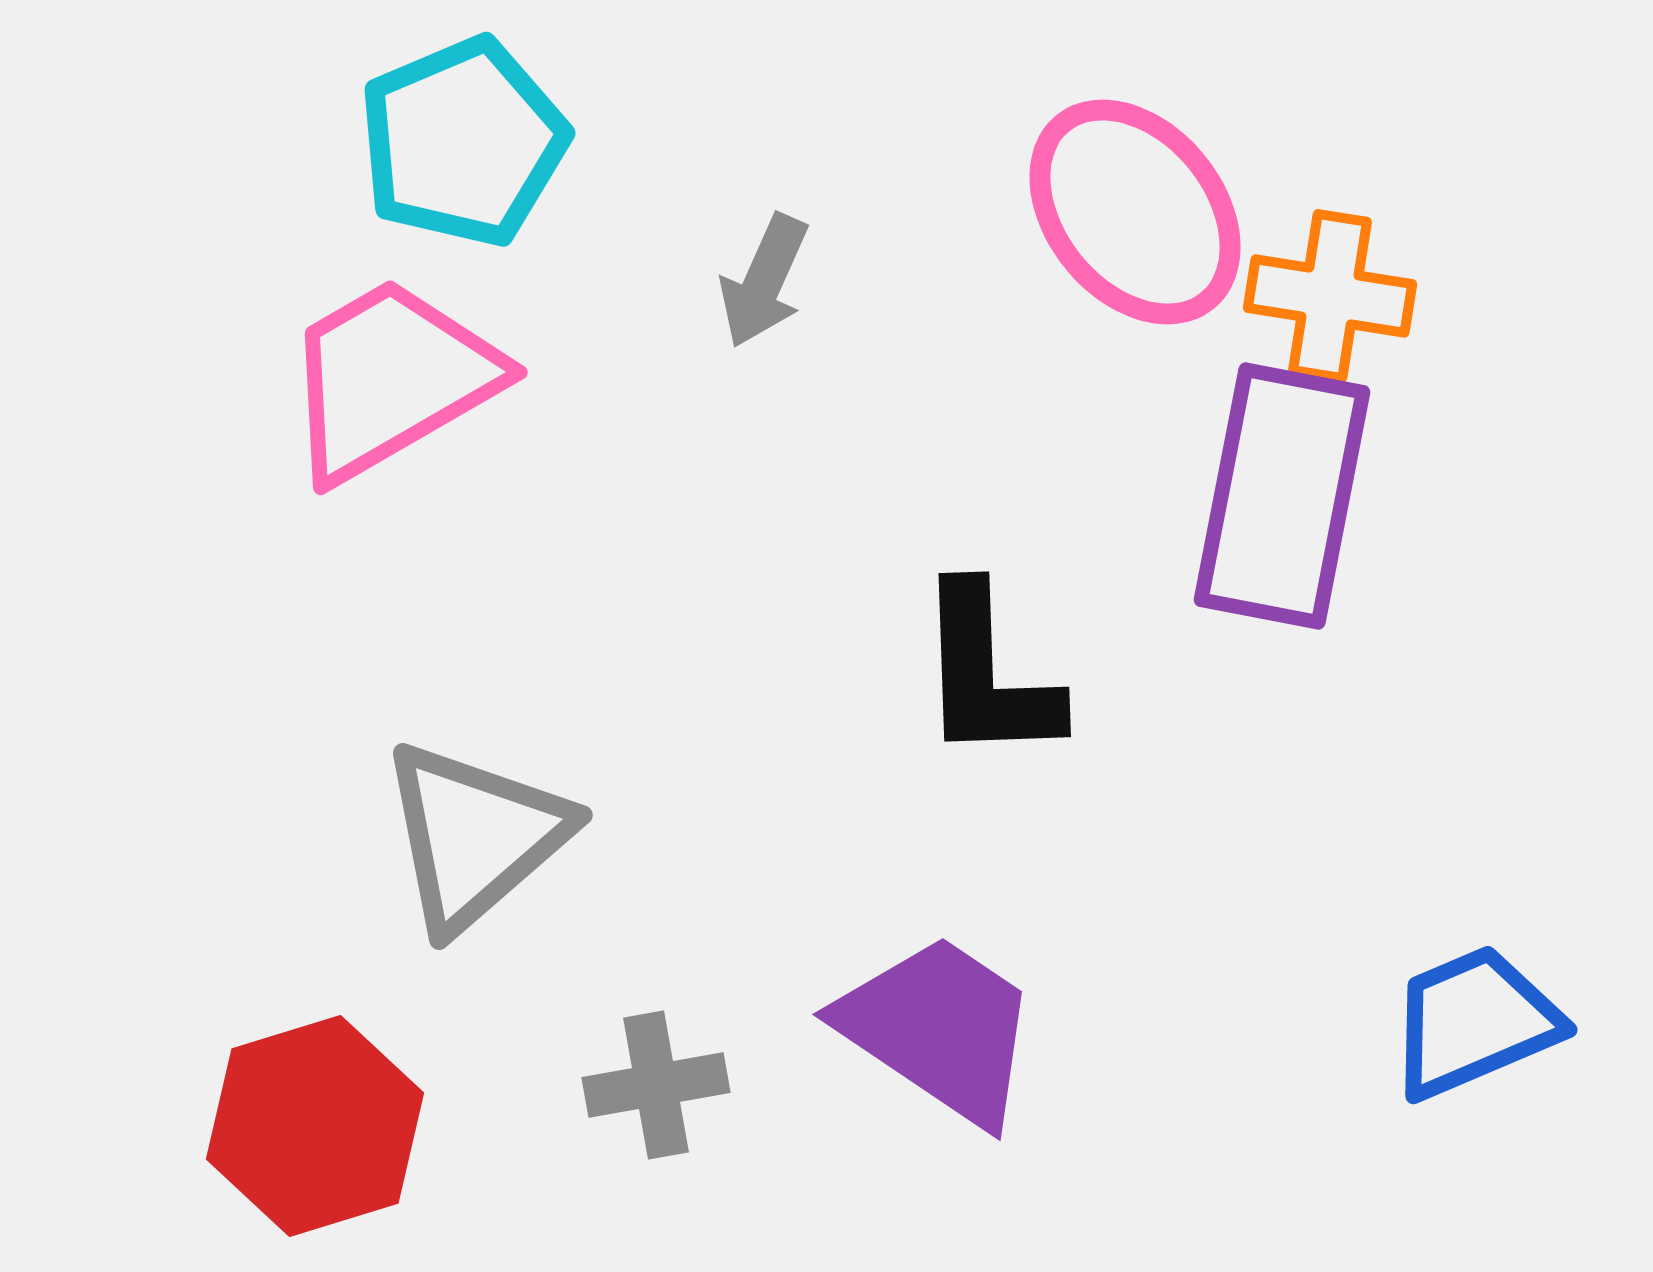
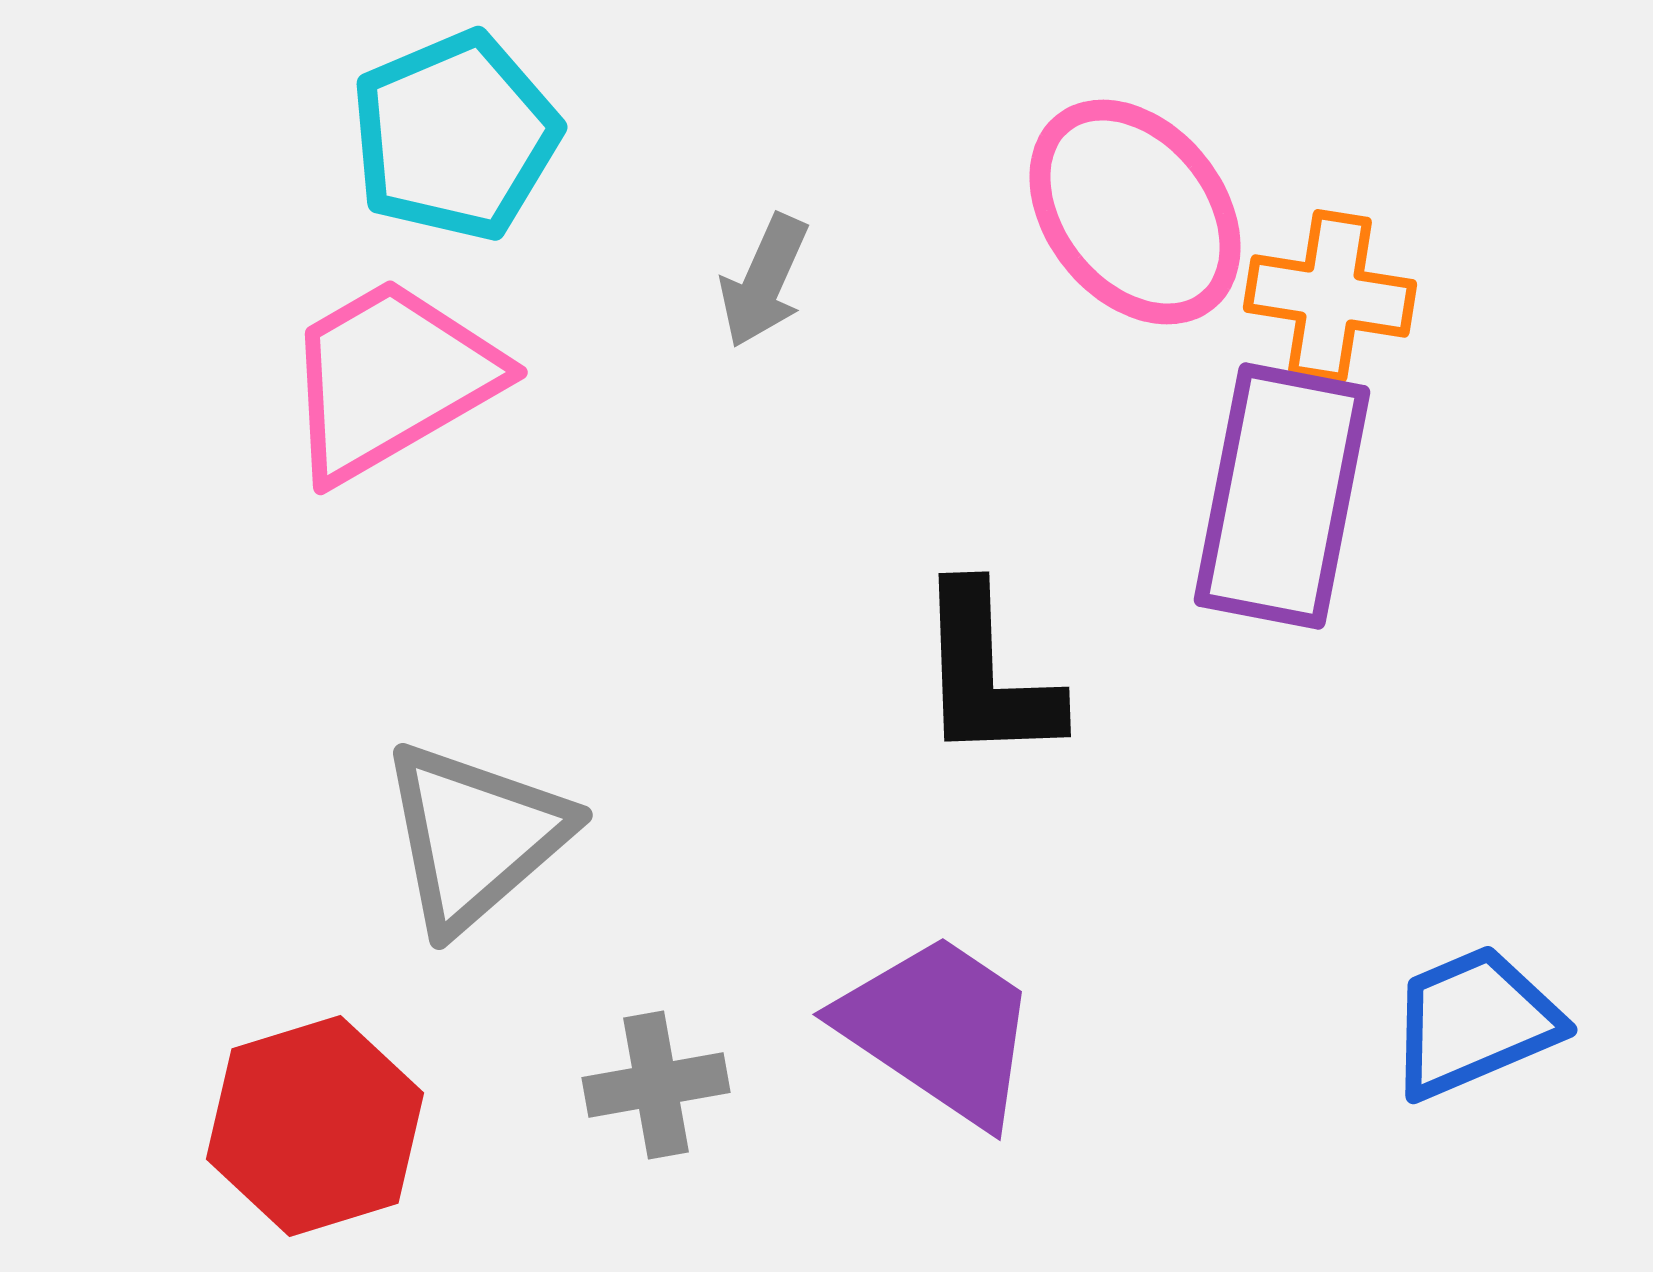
cyan pentagon: moved 8 px left, 6 px up
